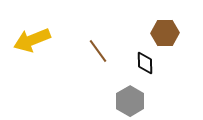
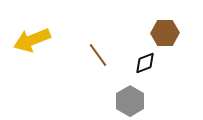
brown line: moved 4 px down
black diamond: rotated 70 degrees clockwise
